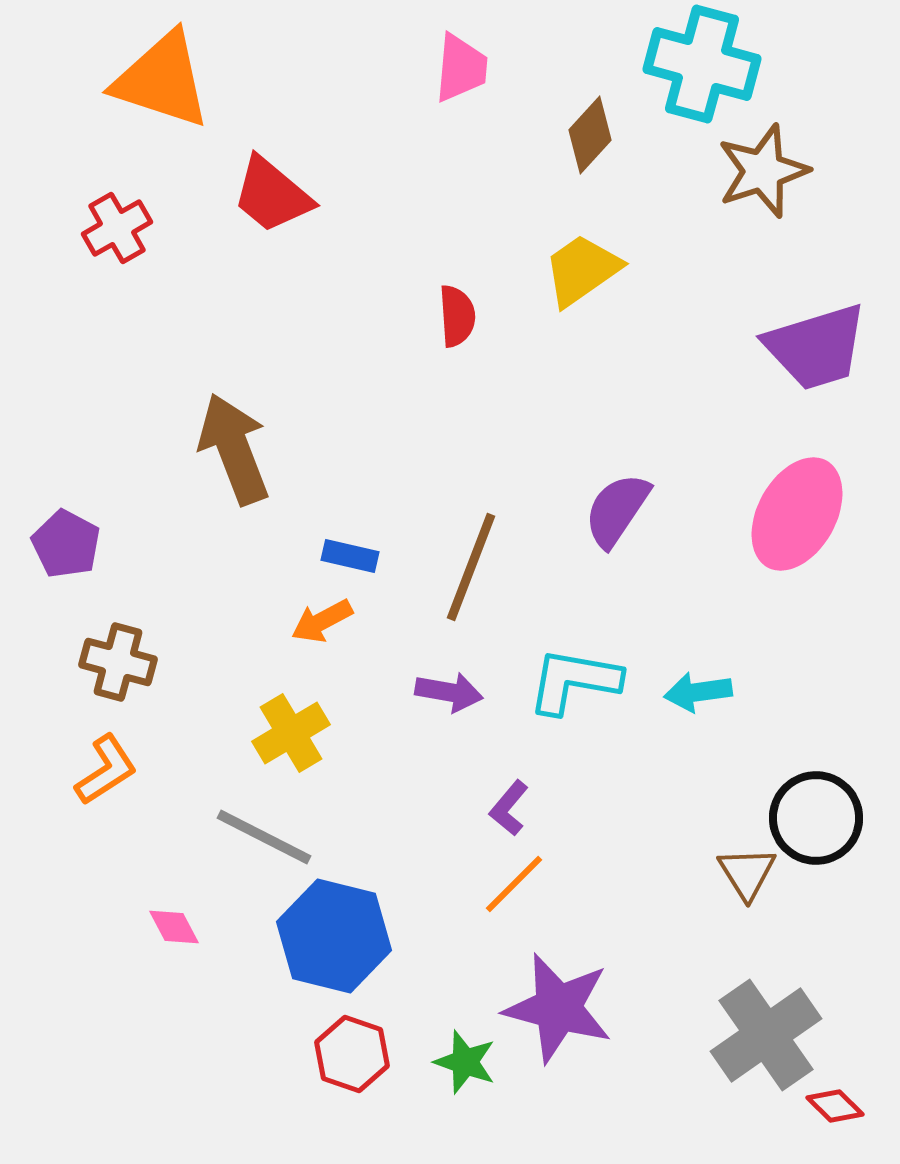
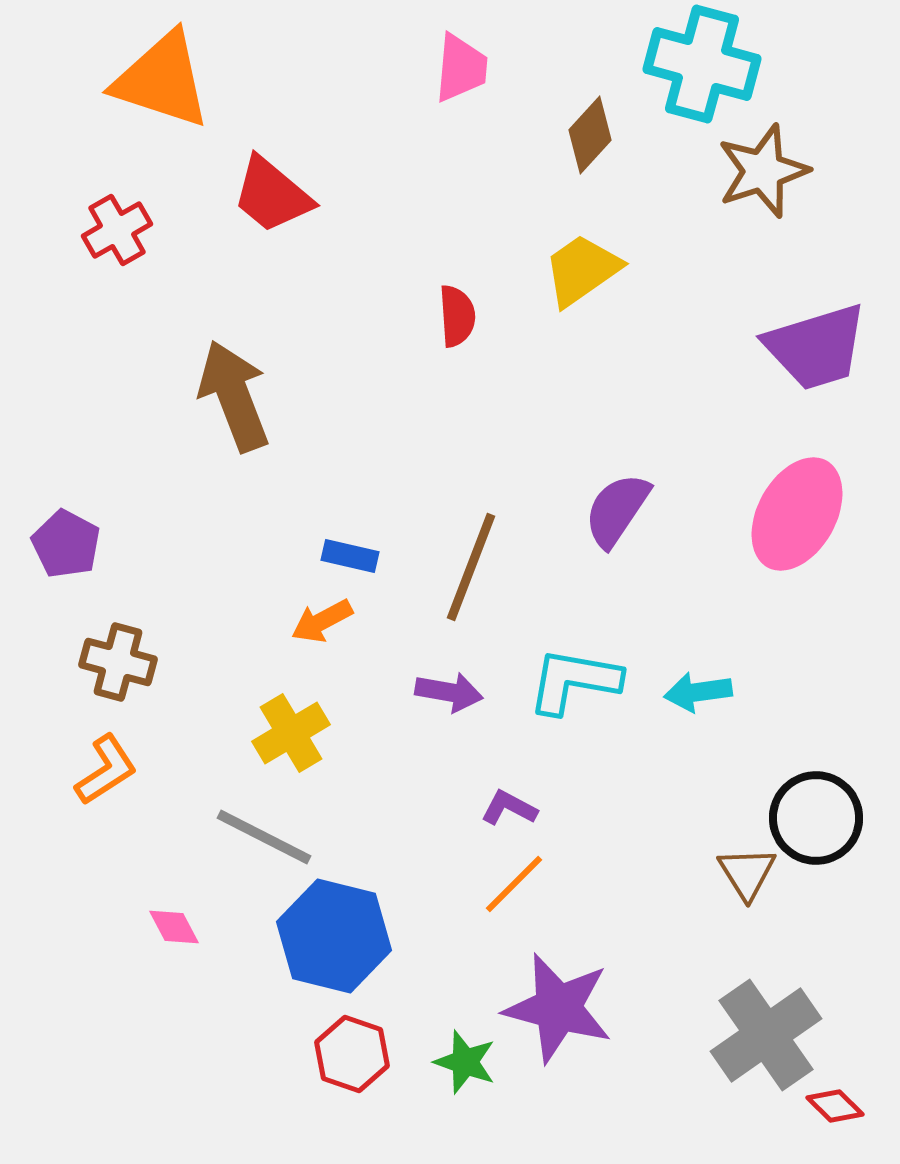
red cross: moved 2 px down
brown arrow: moved 53 px up
purple L-shape: rotated 78 degrees clockwise
